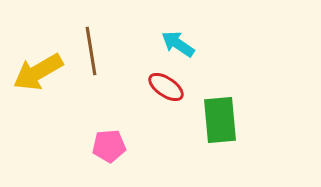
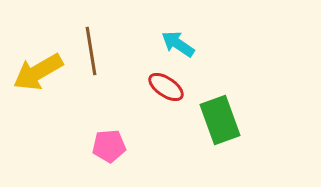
green rectangle: rotated 15 degrees counterclockwise
